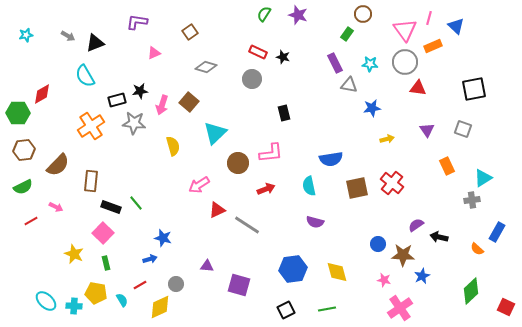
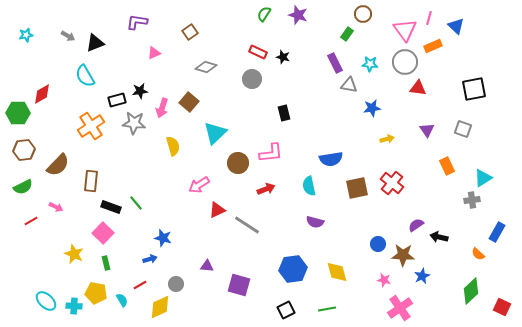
pink arrow at (162, 105): moved 3 px down
orange semicircle at (477, 249): moved 1 px right, 5 px down
red square at (506, 307): moved 4 px left
